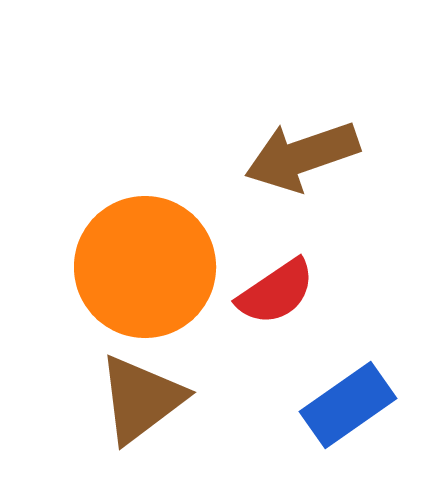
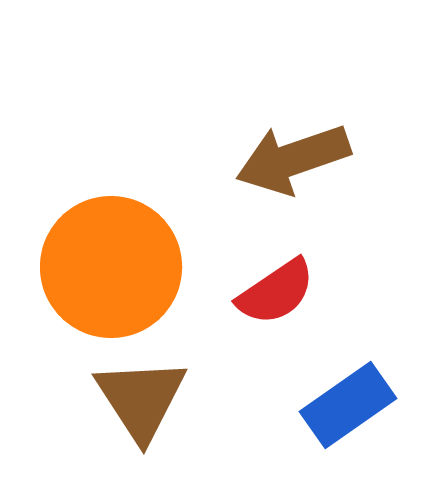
brown arrow: moved 9 px left, 3 px down
orange circle: moved 34 px left
brown triangle: rotated 26 degrees counterclockwise
